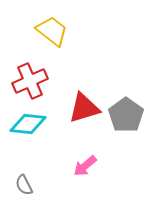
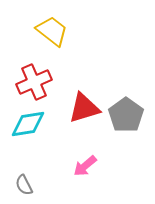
red cross: moved 4 px right, 1 px down
cyan diamond: rotated 15 degrees counterclockwise
